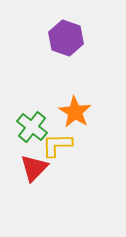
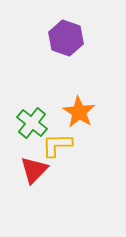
orange star: moved 4 px right
green cross: moved 4 px up
red triangle: moved 2 px down
